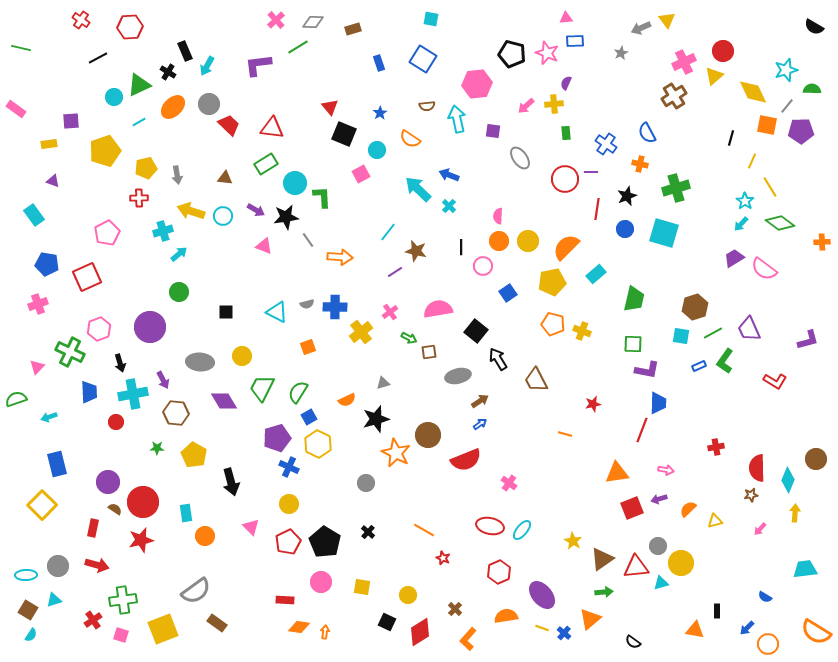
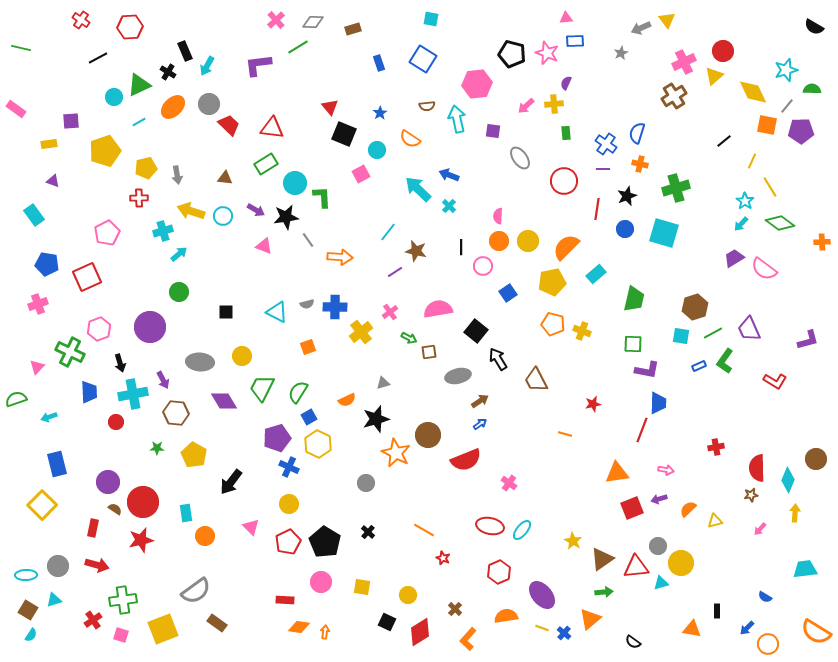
blue semicircle at (647, 133): moved 10 px left; rotated 45 degrees clockwise
black line at (731, 138): moved 7 px left, 3 px down; rotated 35 degrees clockwise
purple line at (591, 172): moved 12 px right, 3 px up
red circle at (565, 179): moved 1 px left, 2 px down
black arrow at (231, 482): rotated 52 degrees clockwise
orange triangle at (695, 630): moved 3 px left, 1 px up
